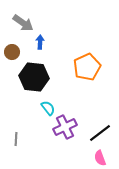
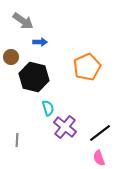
gray arrow: moved 2 px up
blue arrow: rotated 88 degrees clockwise
brown circle: moved 1 px left, 5 px down
black hexagon: rotated 8 degrees clockwise
cyan semicircle: rotated 21 degrees clockwise
purple cross: rotated 25 degrees counterclockwise
gray line: moved 1 px right, 1 px down
pink semicircle: moved 1 px left
